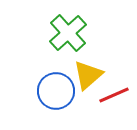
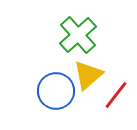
green cross: moved 10 px right, 2 px down
red line: moved 2 px right; rotated 28 degrees counterclockwise
